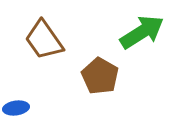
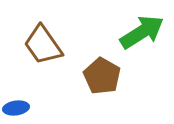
brown trapezoid: moved 1 px left, 5 px down
brown pentagon: moved 2 px right
